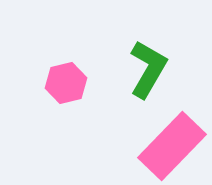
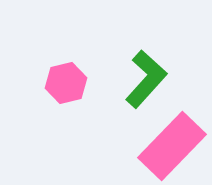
green L-shape: moved 2 px left, 10 px down; rotated 12 degrees clockwise
